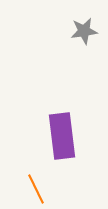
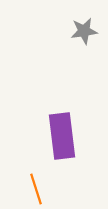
orange line: rotated 8 degrees clockwise
